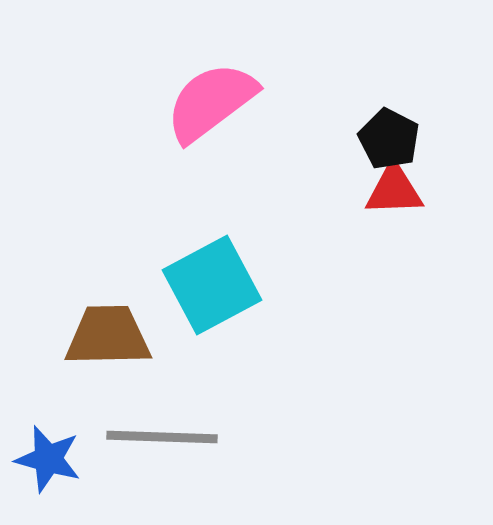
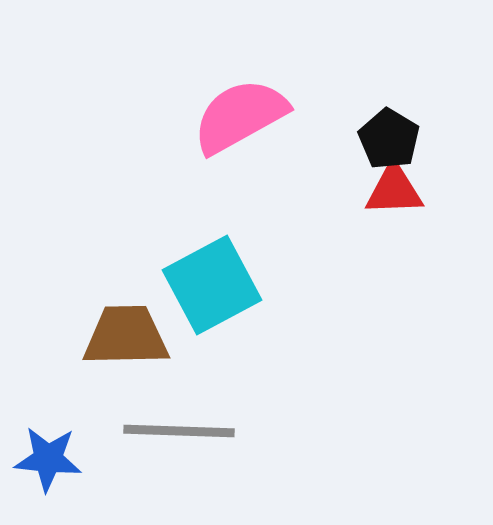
pink semicircle: moved 29 px right, 14 px down; rotated 8 degrees clockwise
black pentagon: rotated 4 degrees clockwise
brown trapezoid: moved 18 px right
gray line: moved 17 px right, 6 px up
blue star: rotated 10 degrees counterclockwise
